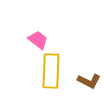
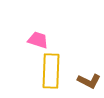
pink trapezoid: rotated 20 degrees counterclockwise
